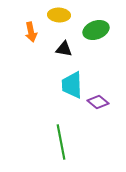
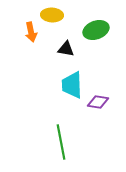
yellow ellipse: moved 7 px left
black triangle: moved 2 px right
purple diamond: rotated 30 degrees counterclockwise
